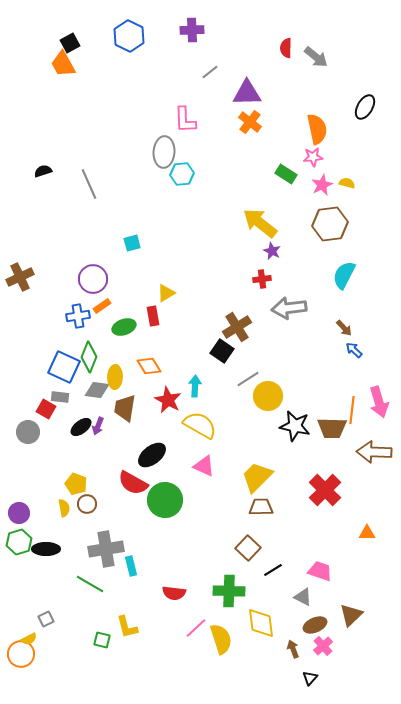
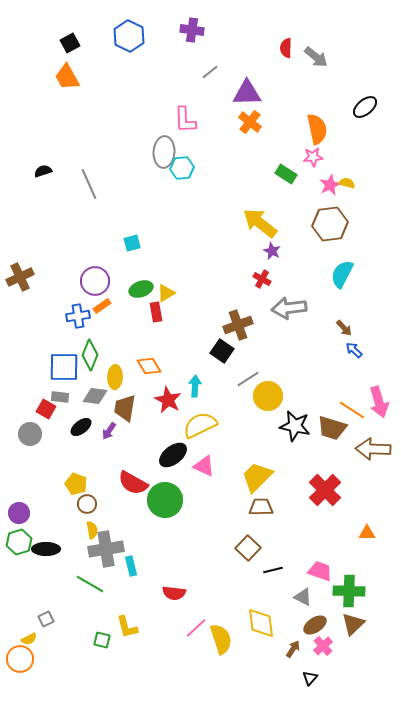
purple cross at (192, 30): rotated 10 degrees clockwise
orange trapezoid at (63, 64): moved 4 px right, 13 px down
black ellipse at (365, 107): rotated 20 degrees clockwise
cyan hexagon at (182, 174): moved 6 px up
pink star at (322, 185): moved 8 px right
cyan semicircle at (344, 275): moved 2 px left, 1 px up
purple circle at (93, 279): moved 2 px right, 2 px down
red cross at (262, 279): rotated 36 degrees clockwise
red rectangle at (153, 316): moved 3 px right, 4 px up
green ellipse at (124, 327): moved 17 px right, 38 px up
brown cross at (237, 327): moved 1 px right, 2 px up; rotated 12 degrees clockwise
green diamond at (89, 357): moved 1 px right, 2 px up
blue square at (64, 367): rotated 24 degrees counterclockwise
gray diamond at (97, 390): moved 2 px left, 6 px down
orange line at (352, 410): rotated 64 degrees counterclockwise
yellow semicircle at (200, 425): rotated 56 degrees counterclockwise
purple arrow at (98, 426): moved 11 px right, 5 px down; rotated 12 degrees clockwise
brown trapezoid at (332, 428): rotated 16 degrees clockwise
gray circle at (28, 432): moved 2 px right, 2 px down
brown arrow at (374, 452): moved 1 px left, 3 px up
black ellipse at (152, 455): moved 21 px right
yellow semicircle at (64, 508): moved 28 px right, 22 px down
black line at (273, 570): rotated 18 degrees clockwise
green cross at (229, 591): moved 120 px right
brown triangle at (351, 615): moved 2 px right, 9 px down
brown ellipse at (315, 625): rotated 10 degrees counterclockwise
brown arrow at (293, 649): rotated 54 degrees clockwise
orange circle at (21, 654): moved 1 px left, 5 px down
